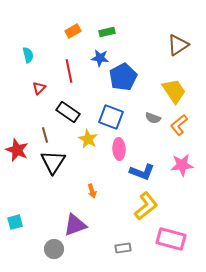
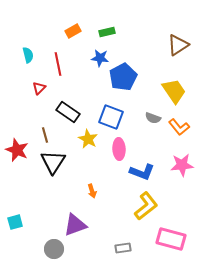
red line: moved 11 px left, 7 px up
orange L-shape: moved 2 px down; rotated 90 degrees counterclockwise
